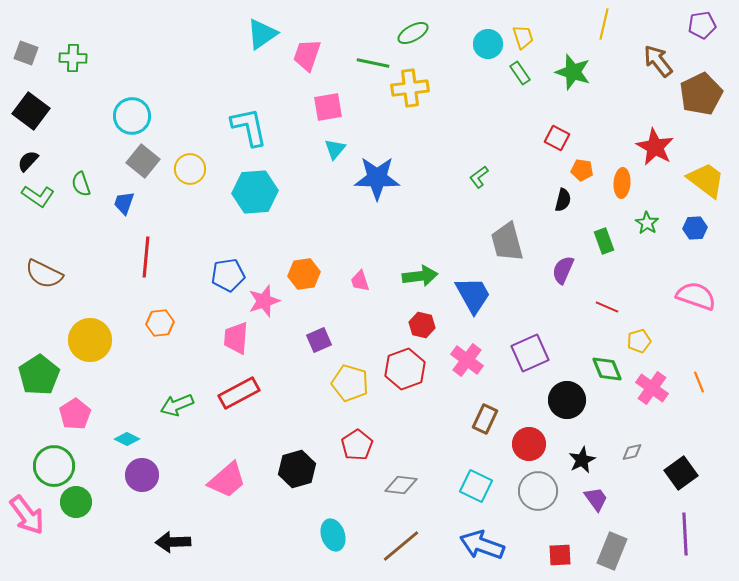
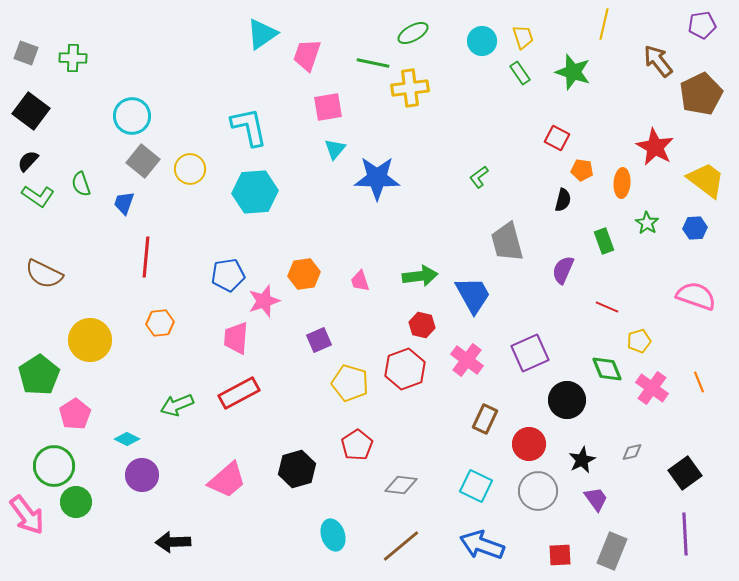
cyan circle at (488, 44): moved 6 px left, 3 px up
black square at (681, 473): moved 4 px right
